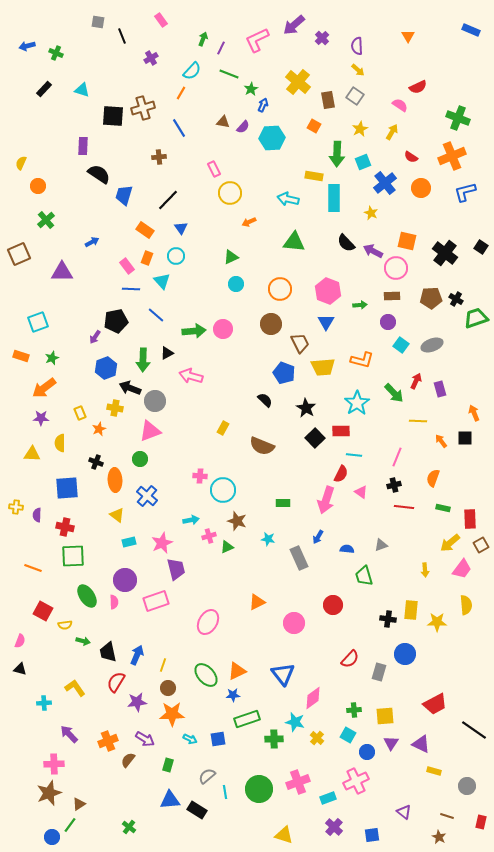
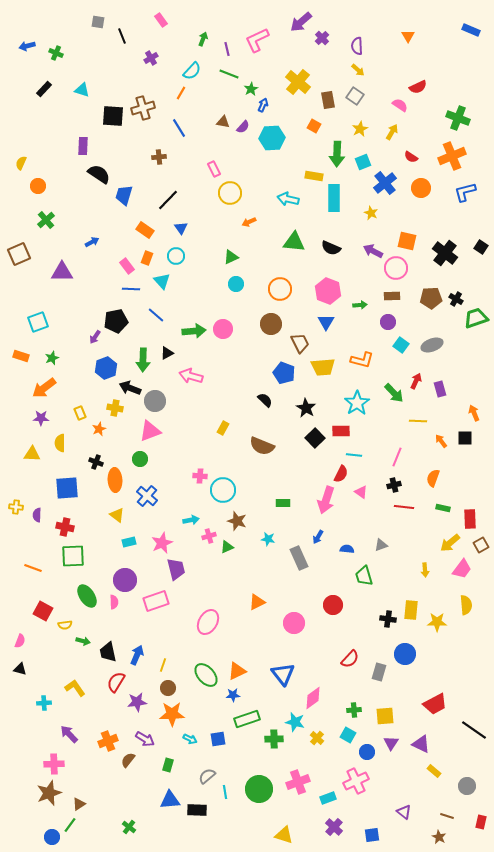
purple arrow at (294, 25): moved 7 px right, 3 px up
purple line at (221, 48): moved 6 px right, 1 px down; rotated 40 degrees counterclockwise
black semicircle at (346, 243): moved 15 px left, 5 px down; rotated 24 degrees counterclockwise
yellow rectangle at (434, 771): rotated 24 degrees clockwise
black rectangle at (197, 810): rotated 30 degrees counterclockwise
